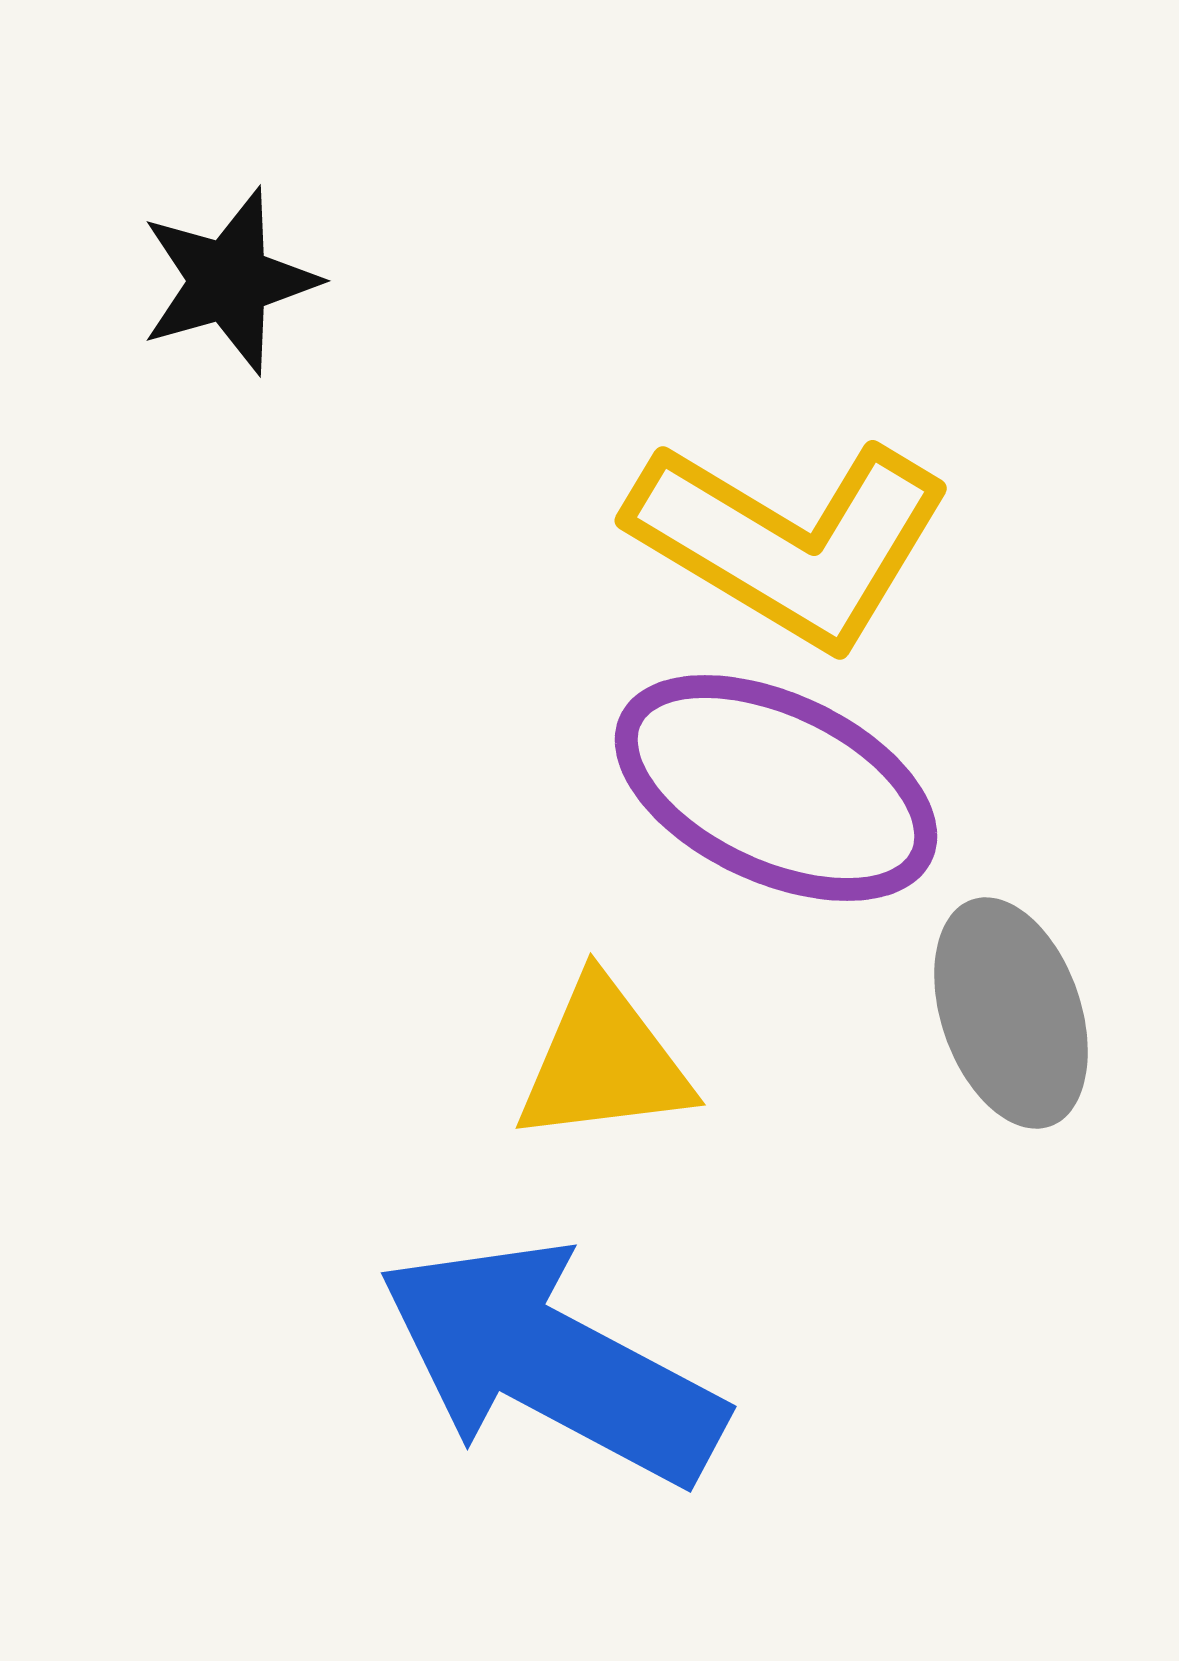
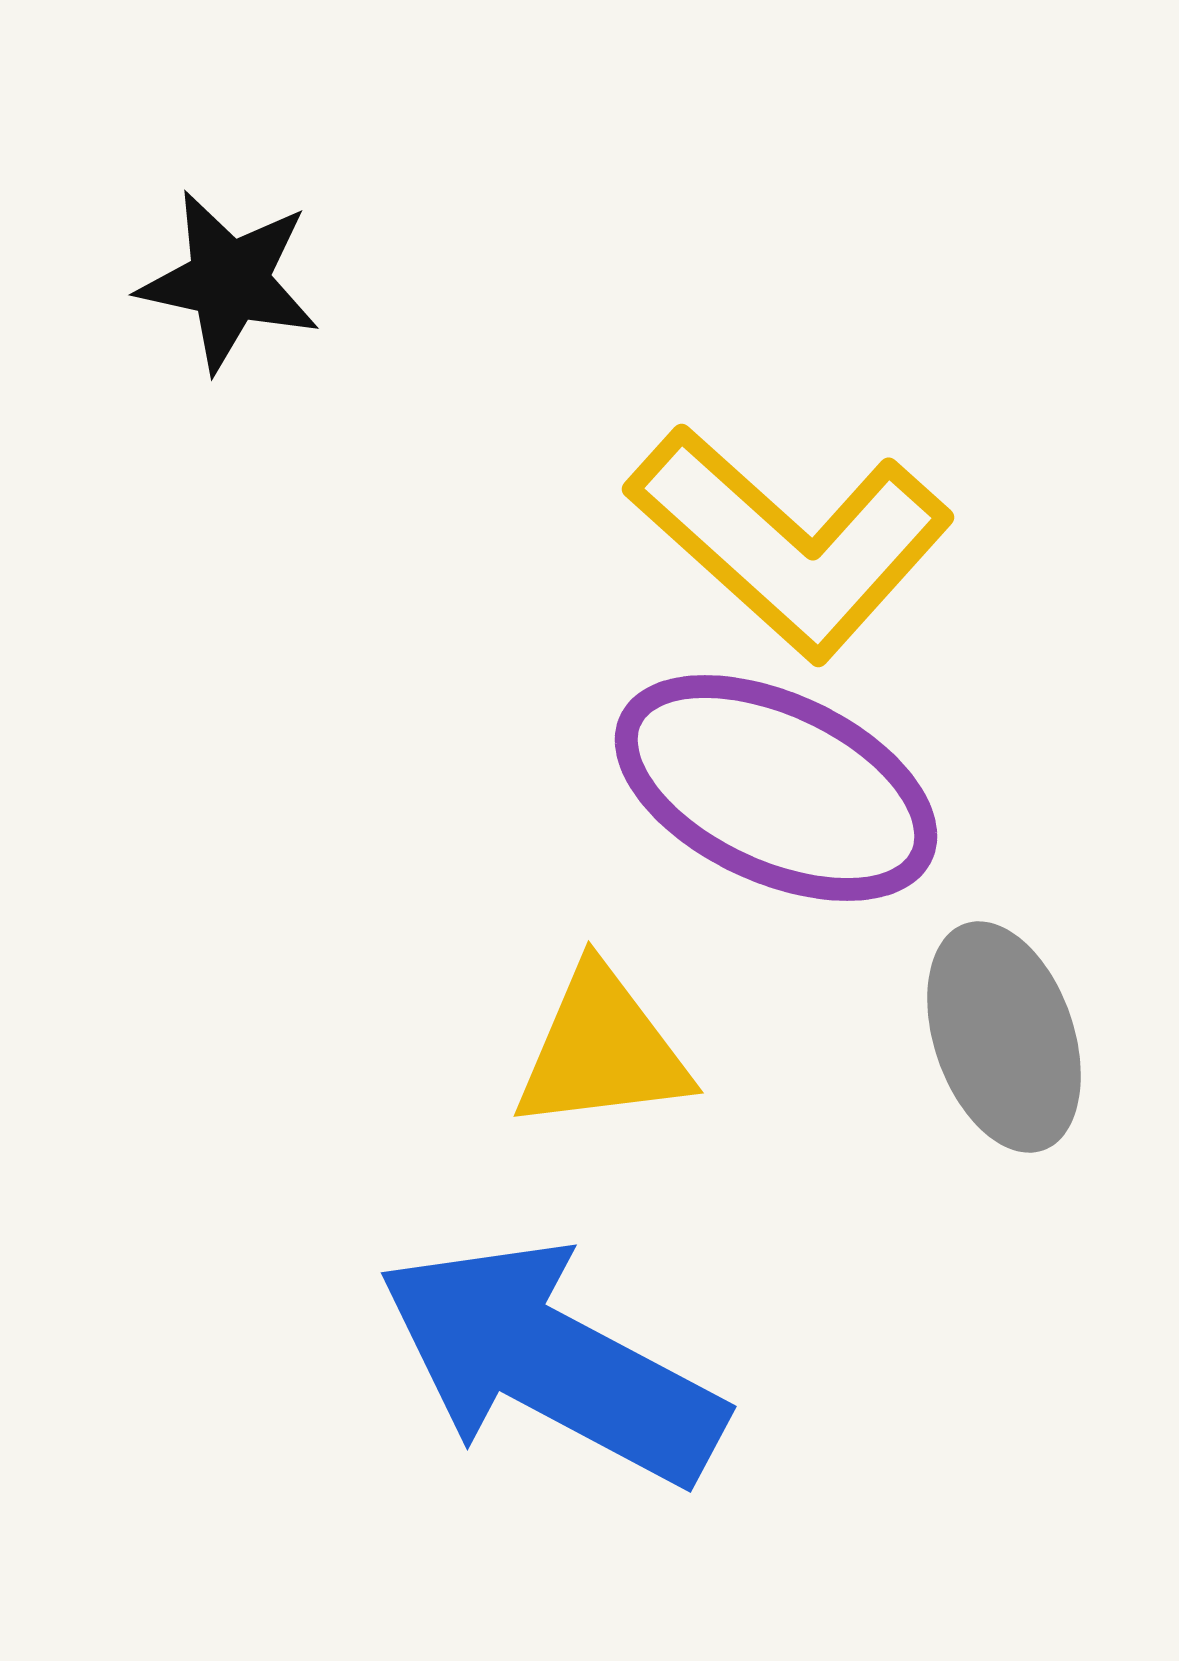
black star: rotated 28 degrees clockwise
yellow L-shape: rotated 11 degrees clockwise
gray ellipse: moved 7 px left, 24 px down
yellow triangle: moved 2 px left, 12 px up
